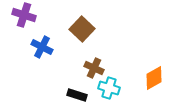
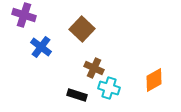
blue cross: moved 1 px left; rotated 10 degrees clockwise
orange diamond: moved 2 px down
